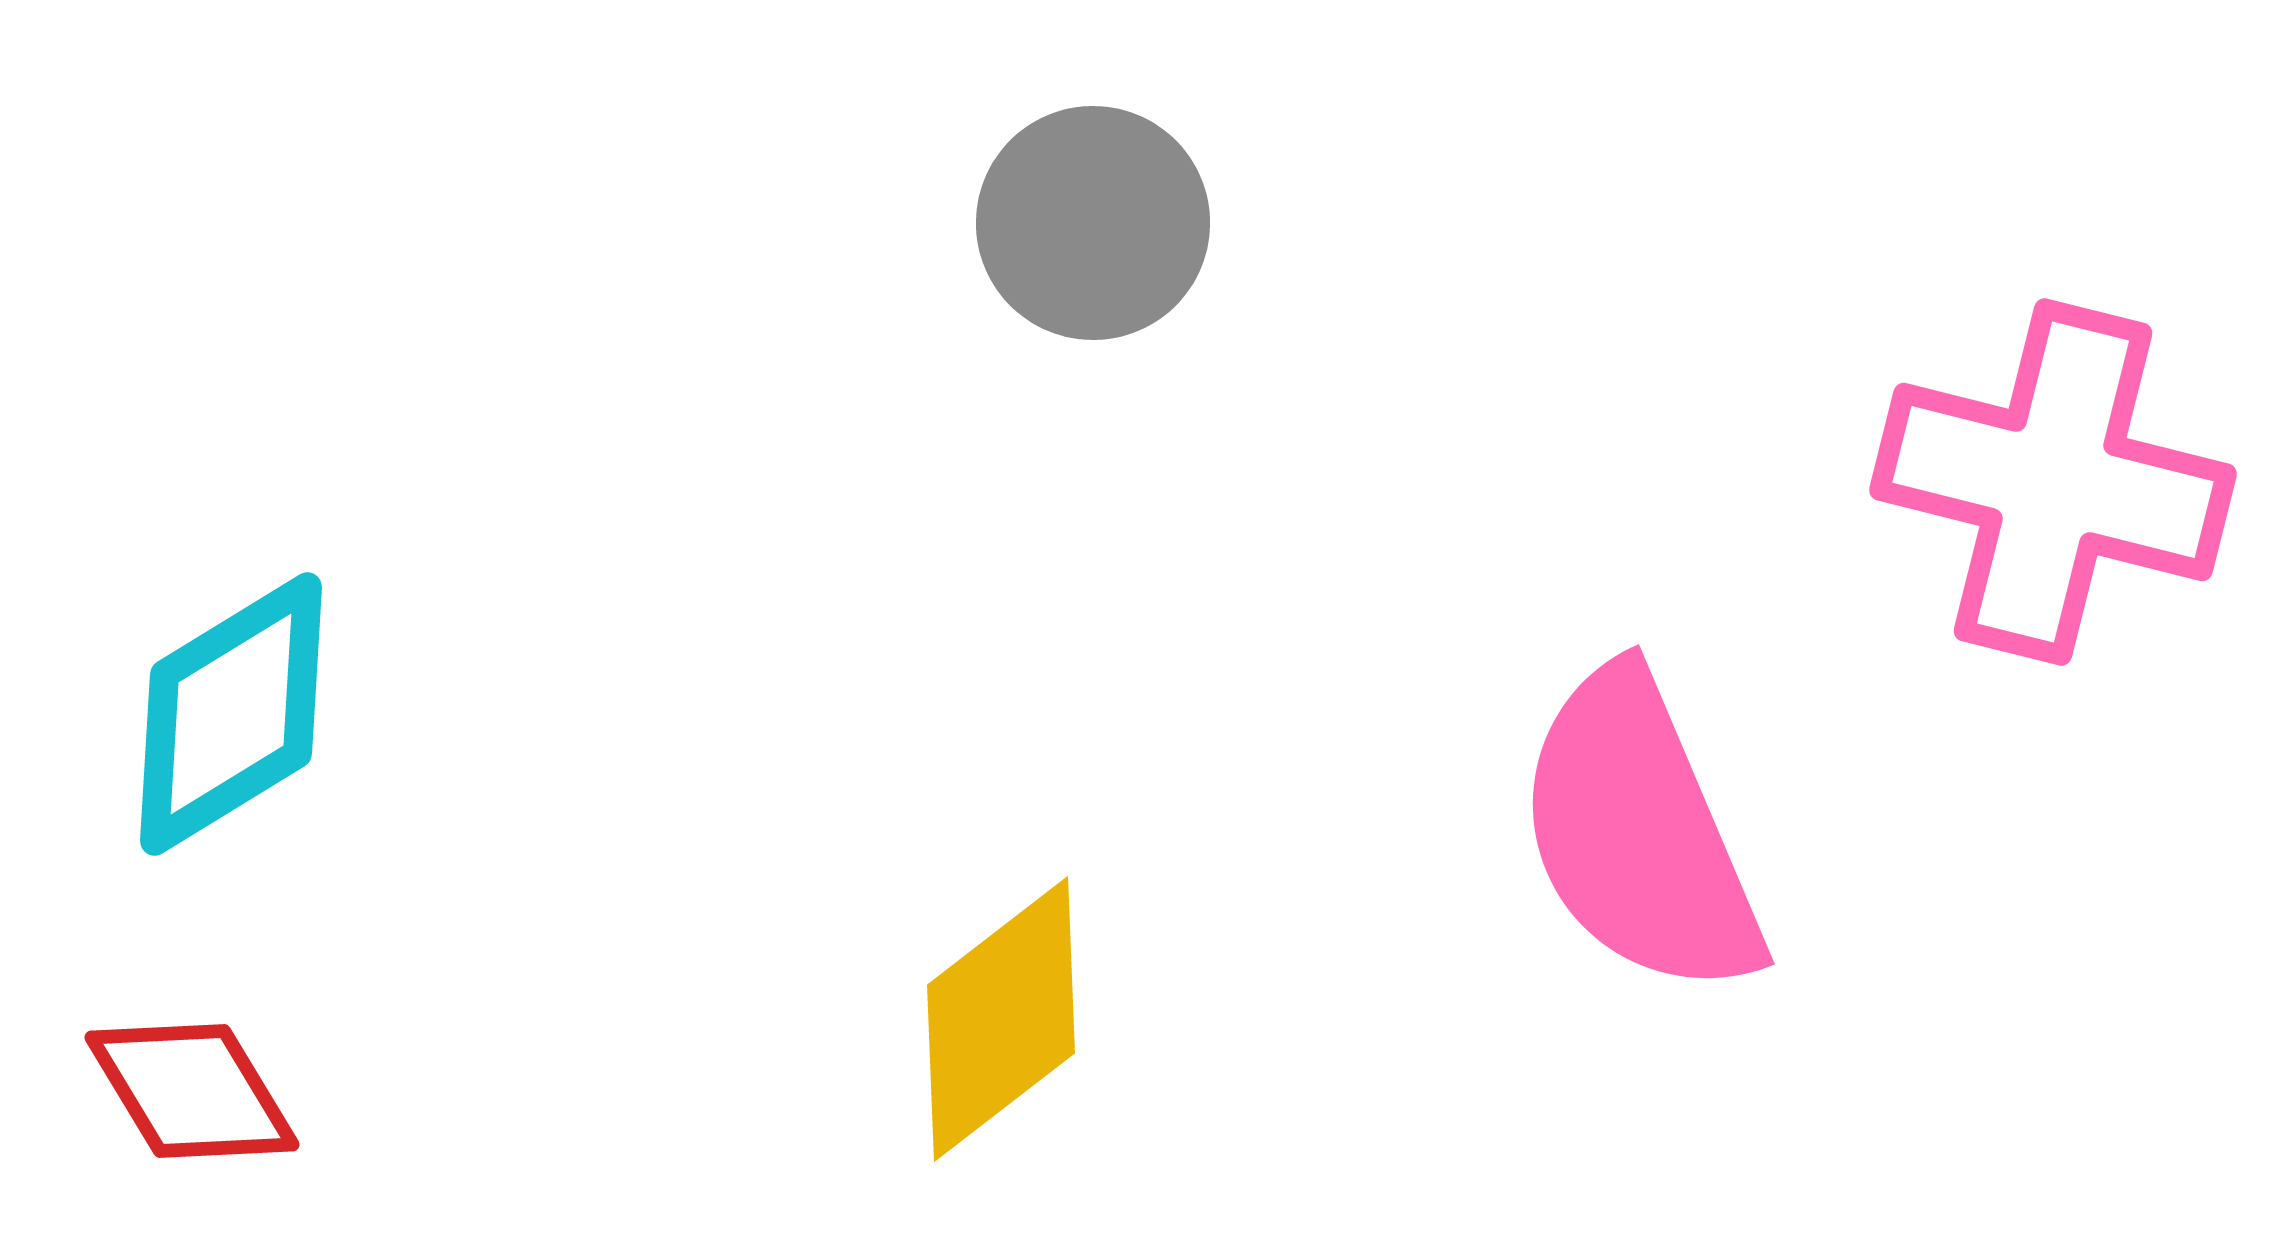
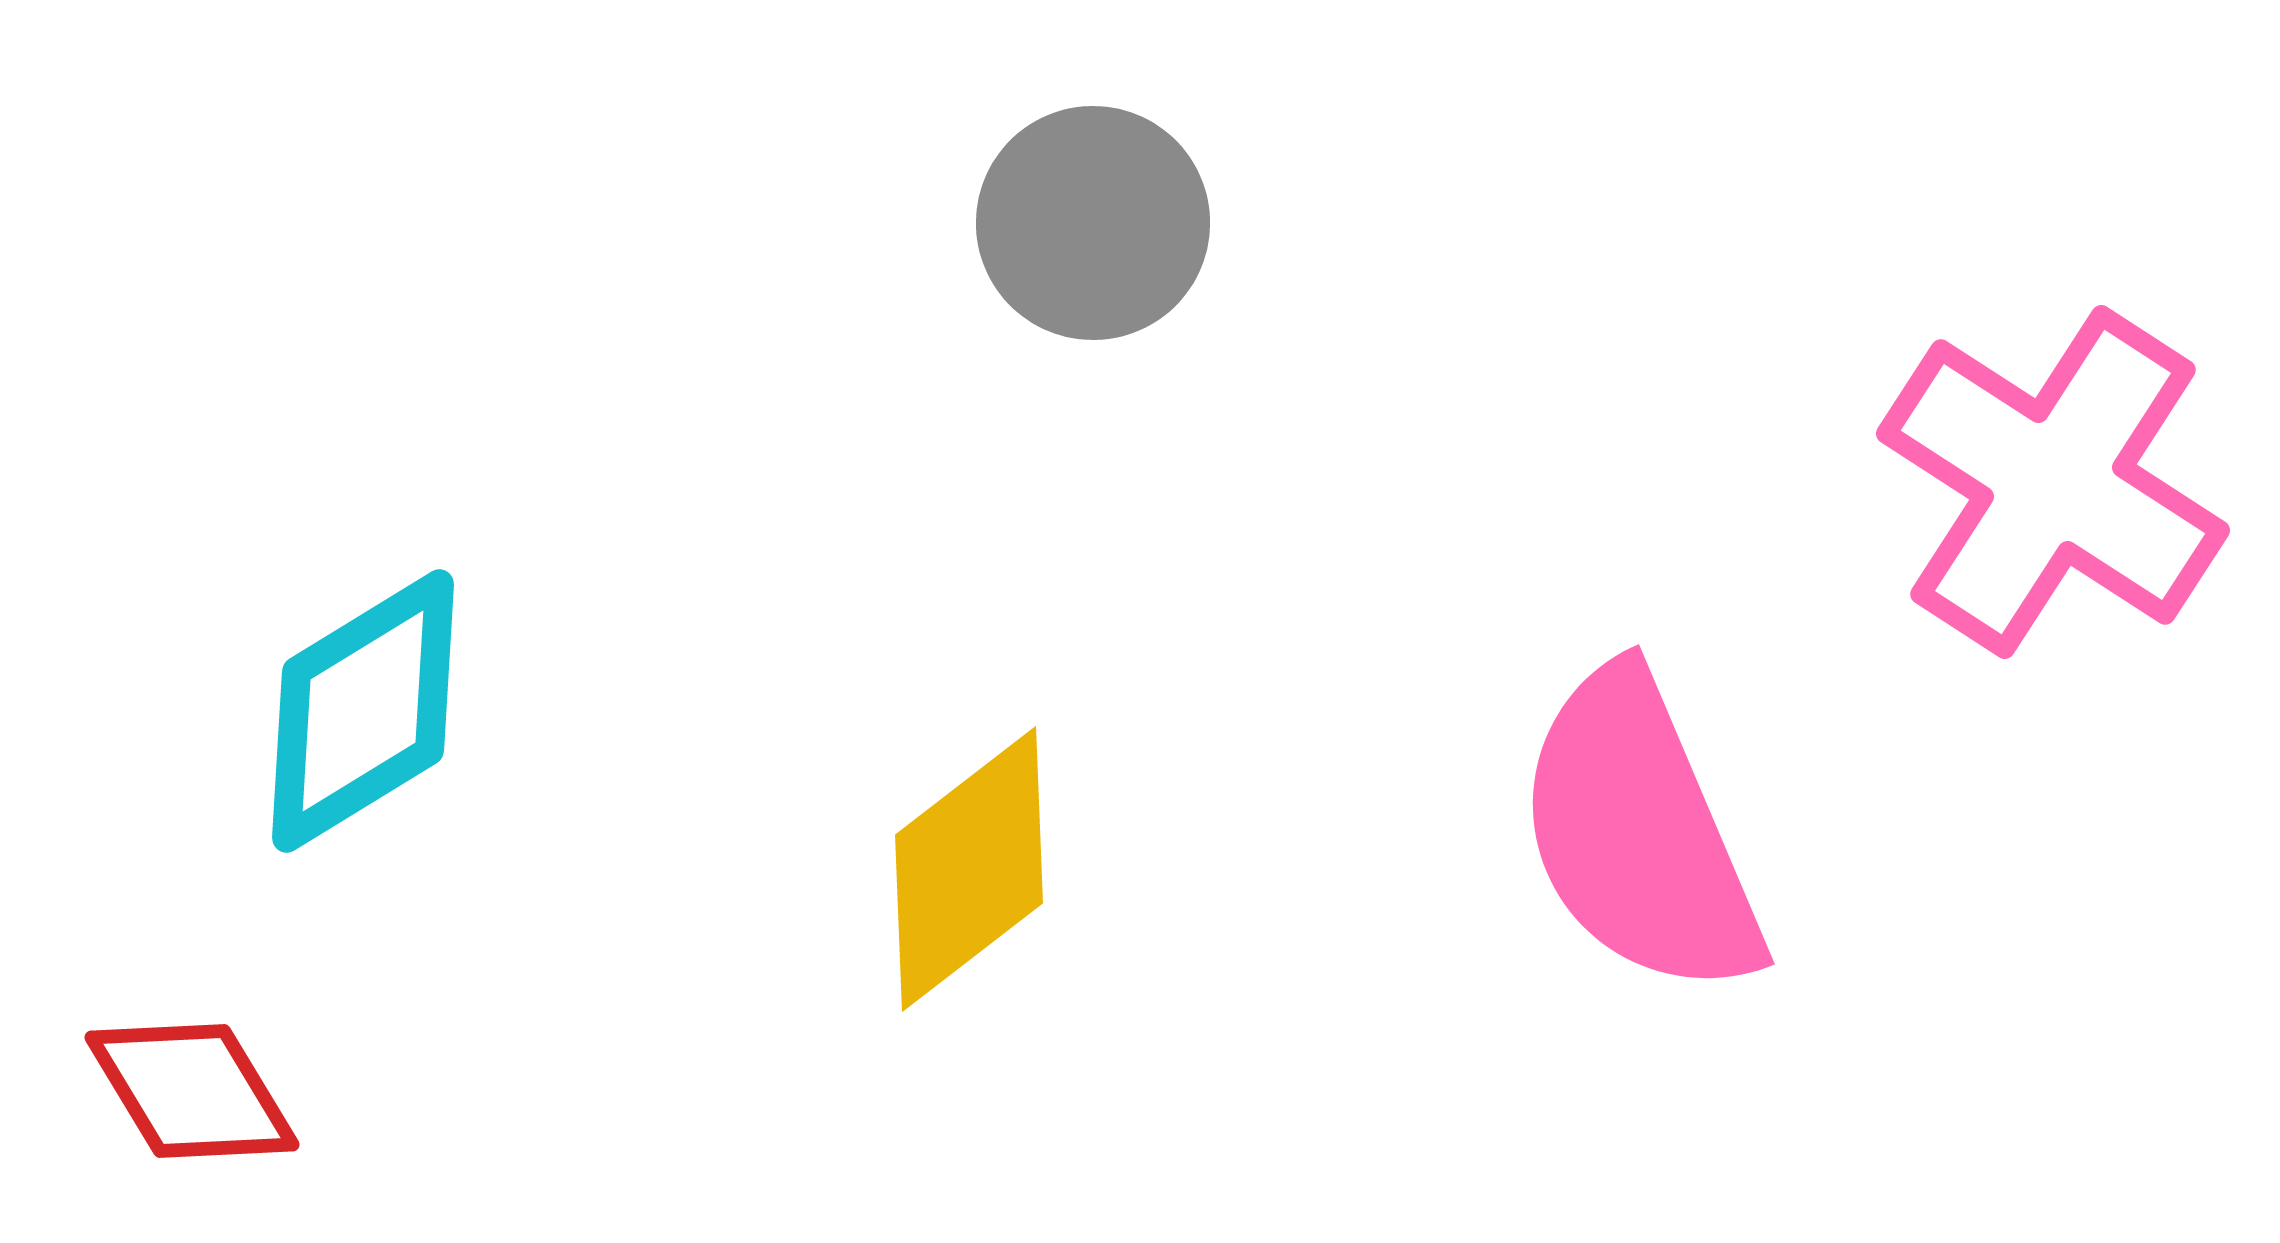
pink cross: rotated 19 degrees clockwise
cyan diamond: moved 132 px right, 3 px up
yellow diamond: moved 32 px left, 150 px up
